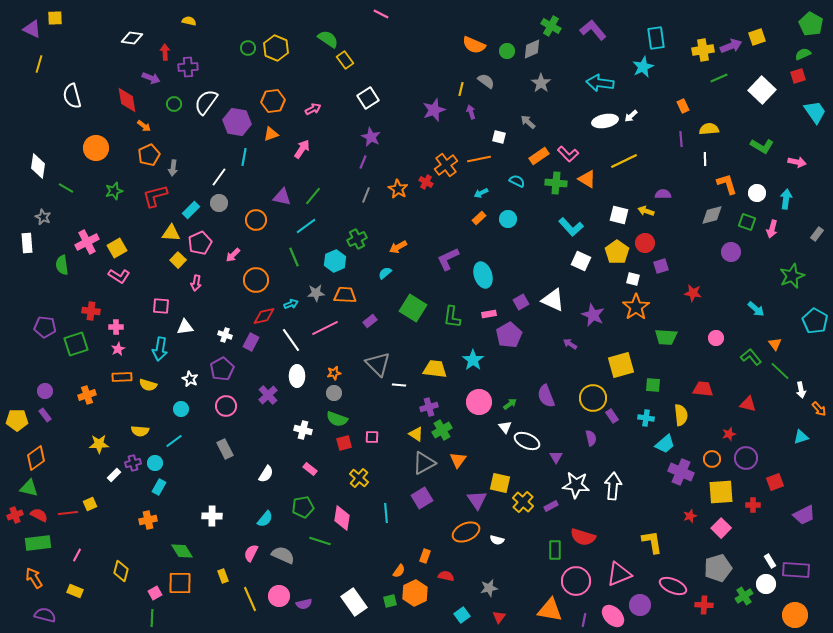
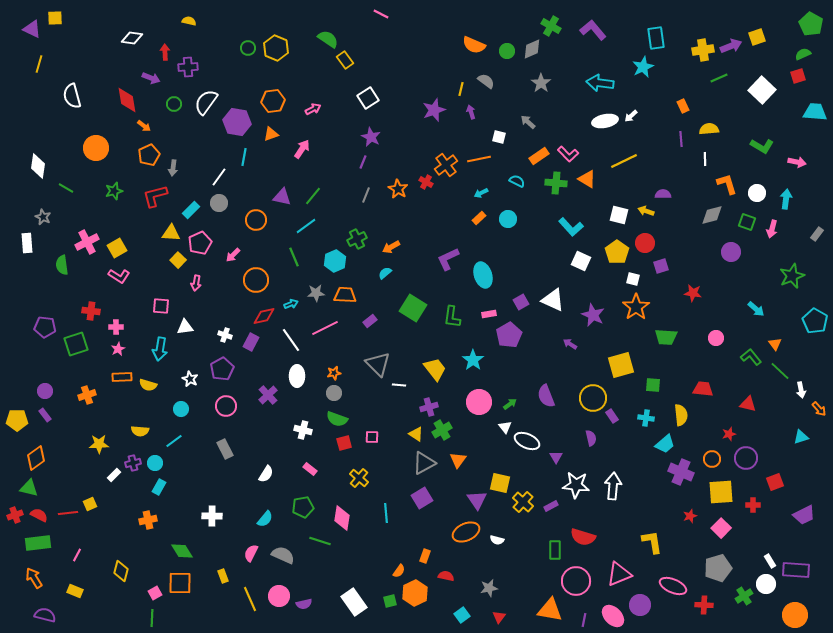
cyan trapezoid at (815, 112): rotated 50 degrees counterclockwise
orange arrow at (398, 247): moved 7 px left
yellow trapezoid at (435, 369): rotated 45 degrees clockwise
